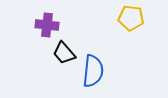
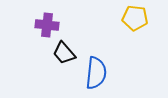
yellow pentagon: moved 4 px right
blue semicircle: moved 3 px right, 2 px down
